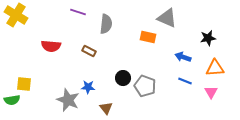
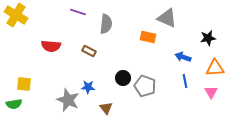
blue line: rotated 56 degrees clockwise
green semicircle: moved 2 px right, 4 px down
